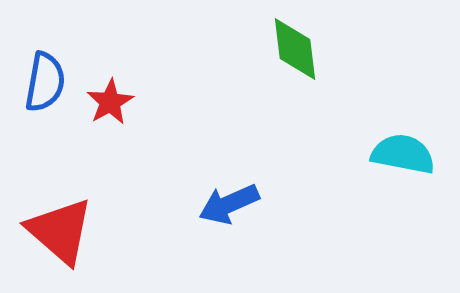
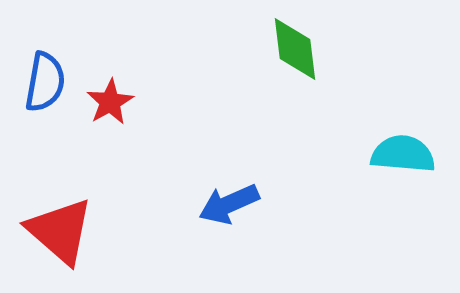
cyan semicircle: rotated 6 degrees counterclockwise
